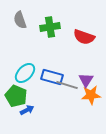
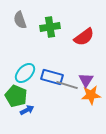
red semicircle: rotated 55 degrees counterclockwise
